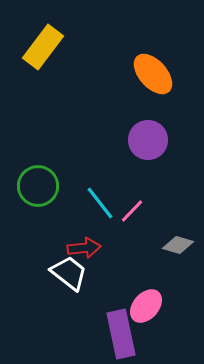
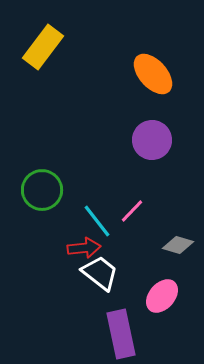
purple circle: moved 4 px right
green circle: moved 4 px right, 4 px down
cyan line: moved 3 px left, 18 px down
white trapezoid: moved 31 px right
pink ellipse: moved 16 px right, 10 px up
